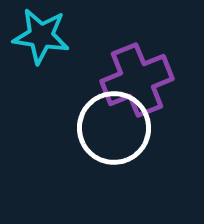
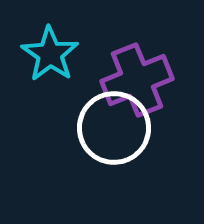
cyan star: moved 9 px right, 18 px down; rotated 26 degrees clockwise
